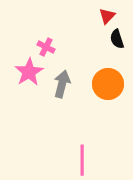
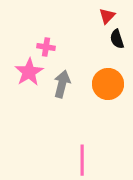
pink cross: rotated 18 degrees counterclockwise
